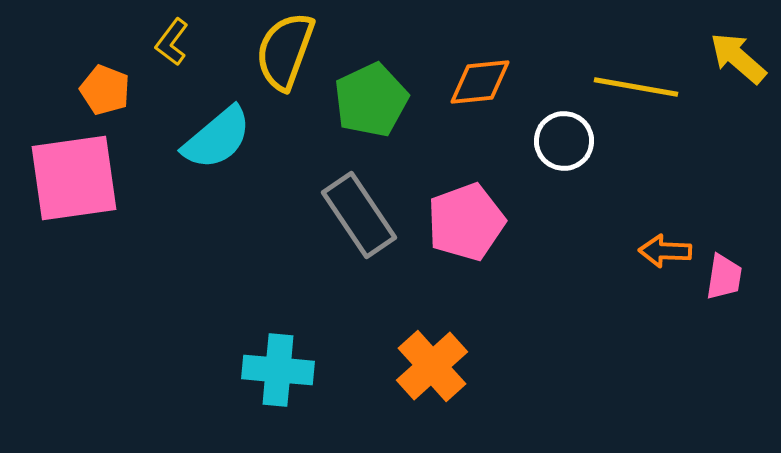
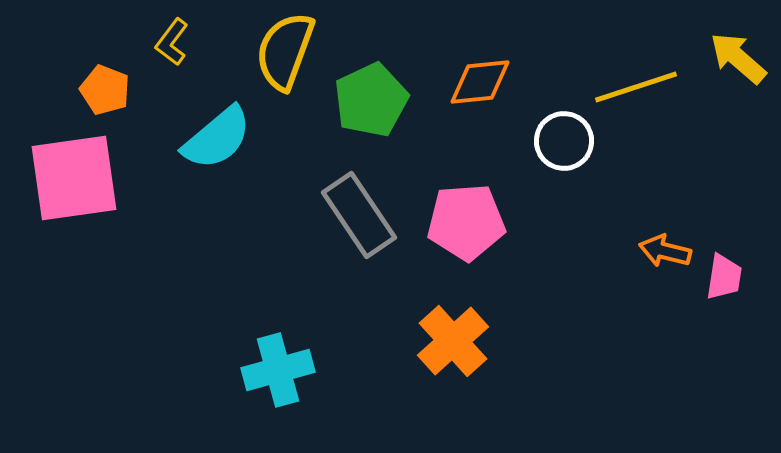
yellow line: rotated 28 degrees counterclockwise
pink pentagon: rotated 16 degrees clockwise
orange arrow: rotated 12 degrees clockwise
orange cross: moved 21 px right, 25 px up
cyan cross: rotated 20 degrees counterclockwise
